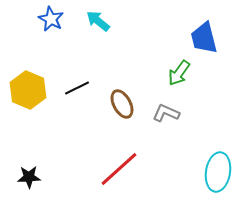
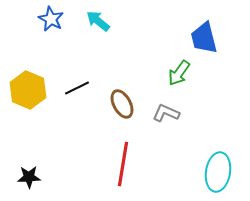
red line: moved 4 px right, 5 px up; rotated 39 degrees counterclockwise
